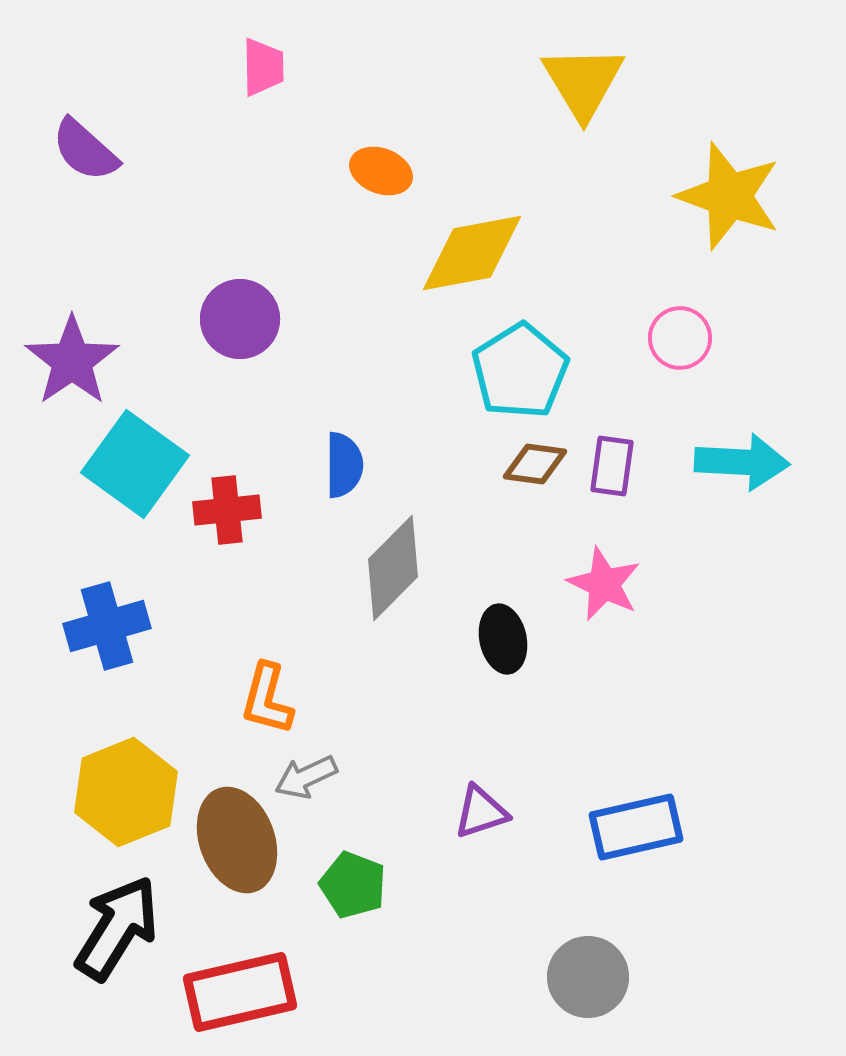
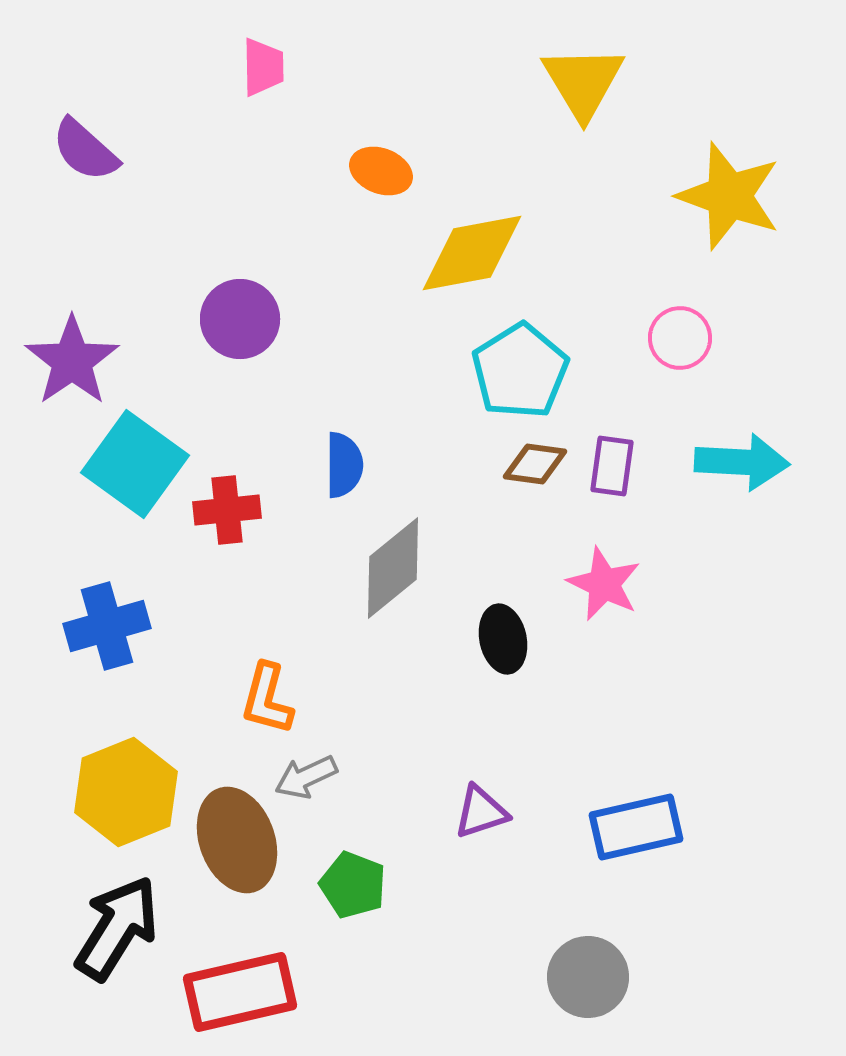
gray diamond: rotated 6 degrees clockwise
